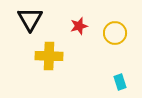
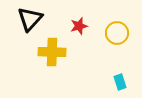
black triangle: rotated 12 degrees clockwise
yellow circle: moved 2 px right
yellow cross: moved 3 px right, 4 px up
